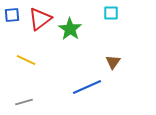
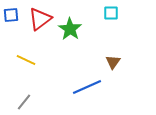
blue square: moved 1 px left
gray line: rotated 36 degrees counterclockwise
